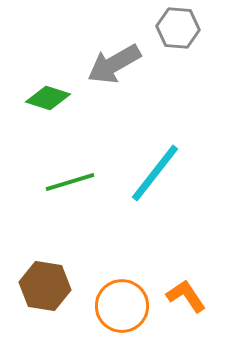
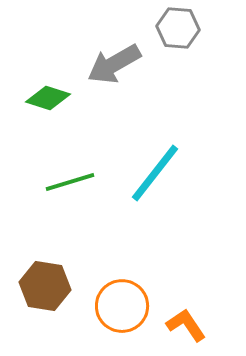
orange L-shape: moved 29 px down
